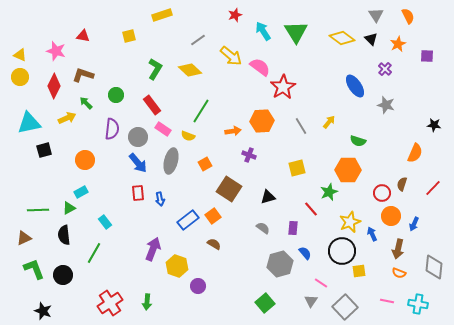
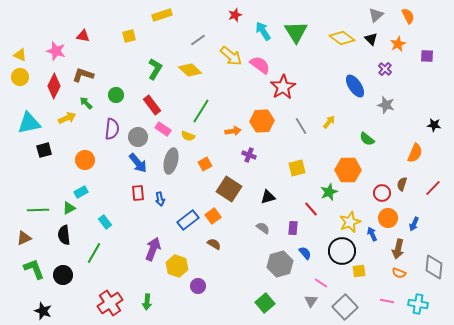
gray triangle at (376, 15): rotated 21 degrees clockwise
pink semicircle at (260, 67): moved 2 px up
green semicircle at (358, 141): moved 9 px right, 2 px up; rotated 21 degrees clockwise
orange circle at (391, 216): moved 3 px left, 2 px down
